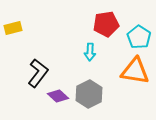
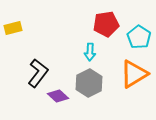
orange triangle: moved 1 px left, 3 px down; rotated 40 degrees counterclockwise
gray hexagon: moved 11 px up
